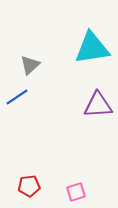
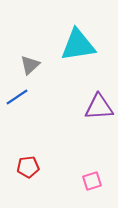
cyan triangle: moved 14 px left, 3 px up
purple triangle: moved 1 px right, 2 px down
red pentagon: moved 1 px left, 19 px up
pink square: moved 16 px right, 11 px up
